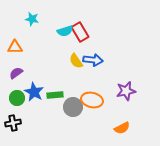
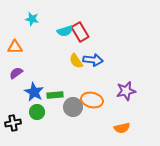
green circle: moved 20 px right, 14 px down
orange semicircle: rotated 14 degrees clockwise
